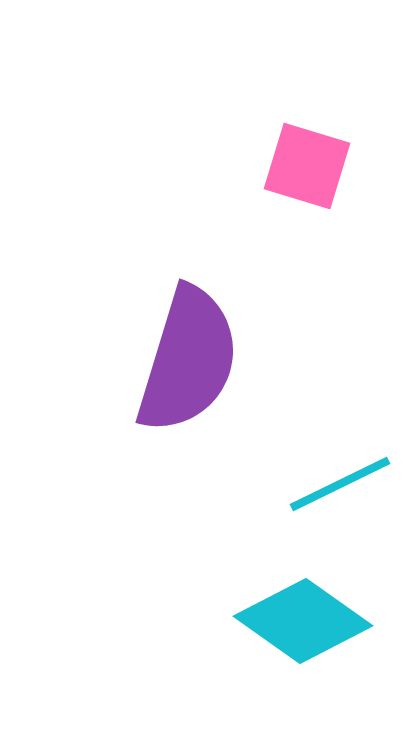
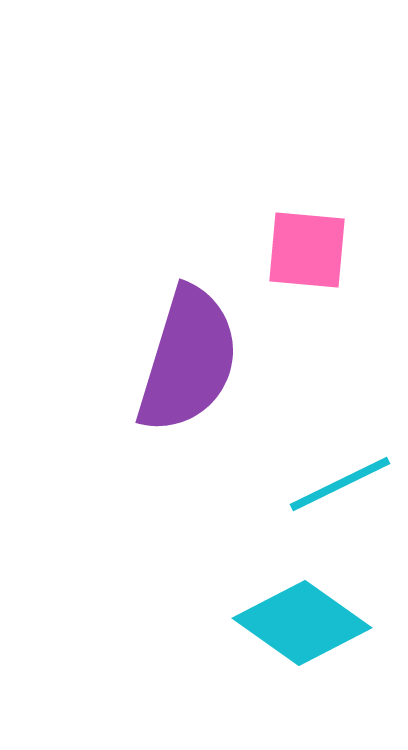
pink square: moved 84 px down; rotated 12 degrees counterclockwise
cyan diamond: moved 1 px left, 2 px down
